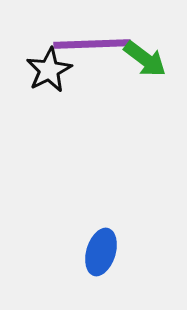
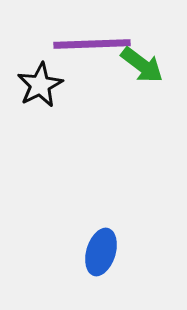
green arrow: moved 3 px left, 6 px down
black star: moved 9 px left, 15 px down
